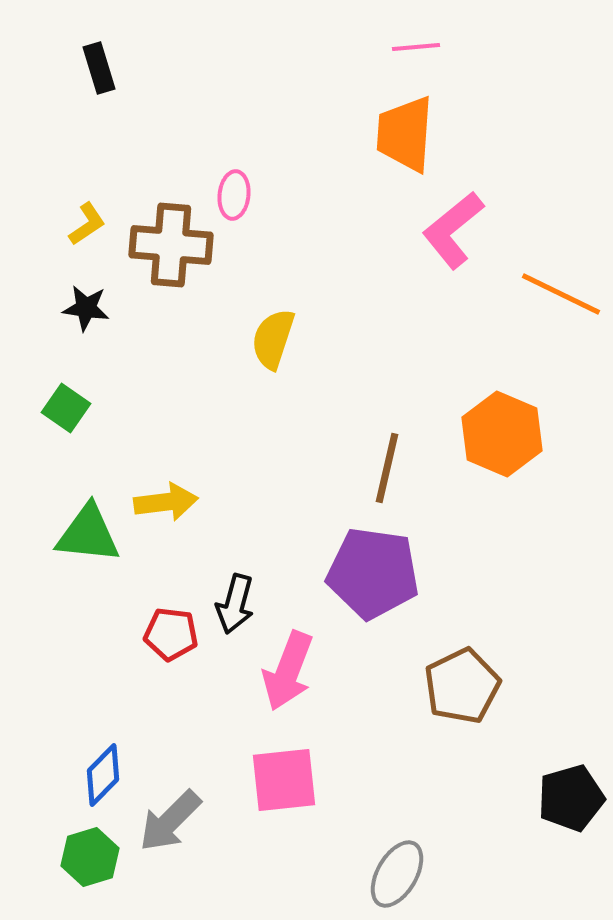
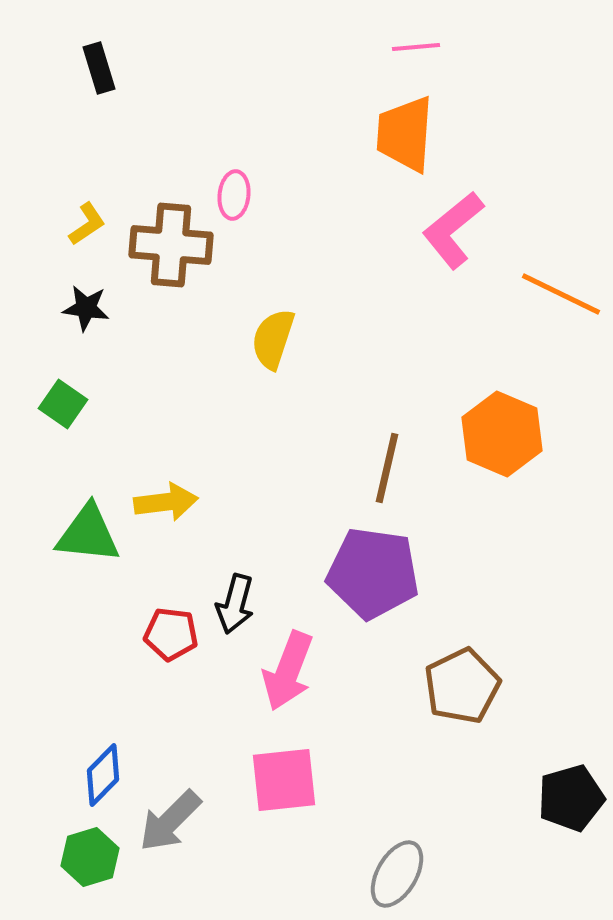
green square: moved 3 px left, 4 px up
